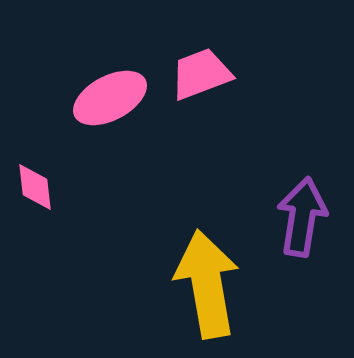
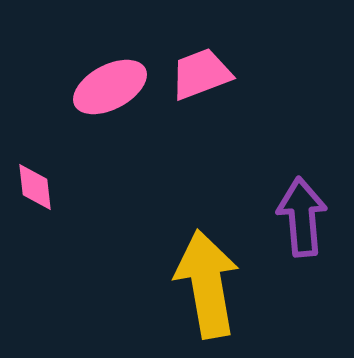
pink ellipse: moved 11 px up
purple arrow: rotated 14 degrees counterclockwise
